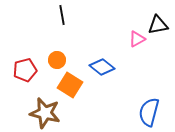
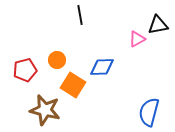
black line: moved 18 px right
blue diamond: rotated 40 degrees counterclockwise
orange square: moved 3 px right
brown star: moved 3 px up
